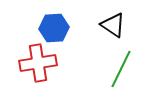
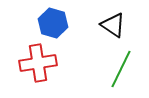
blue hexagon: moved 1 px left, 5 px up; rotated 20 degrees clockwise
